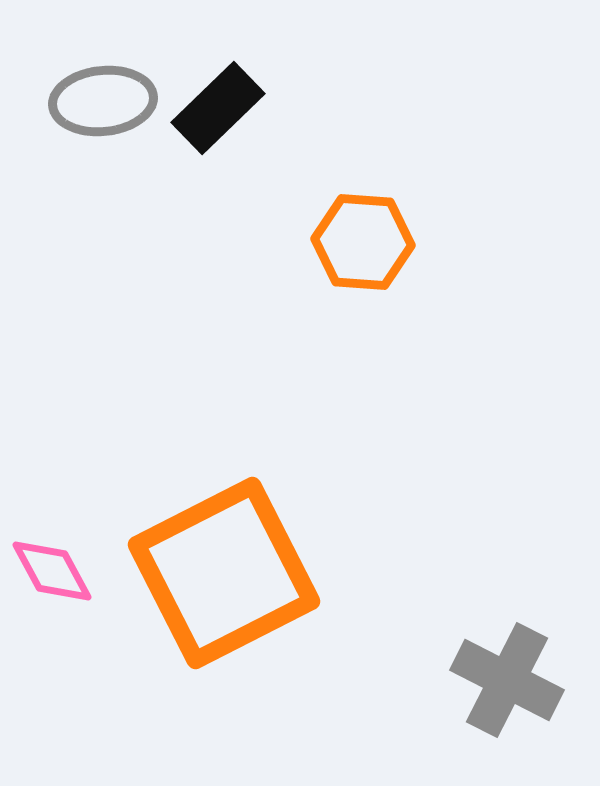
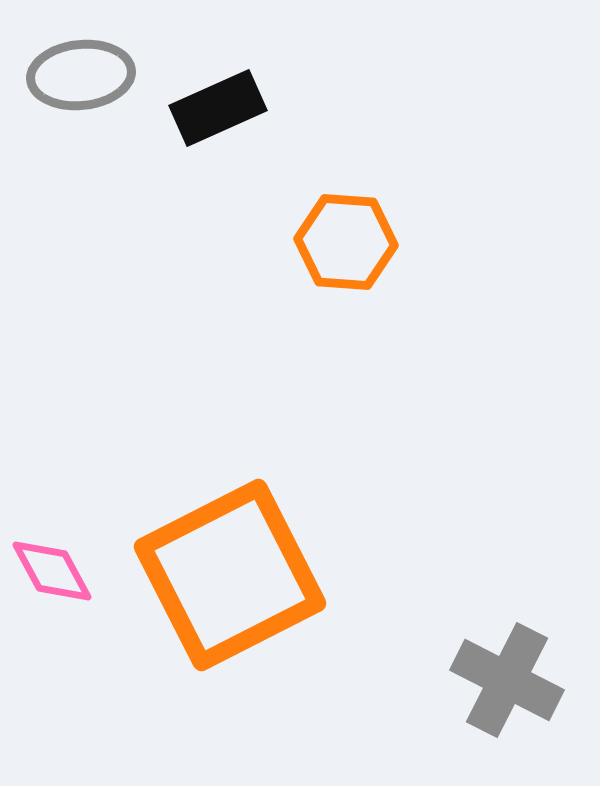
gray ellipse: moved 22 px left, 26 px up
black rectangle: rotated 20 degrees clockwise
orange hexagon: moved 17 px left
orange square: moved 6 px right, 2 px down
